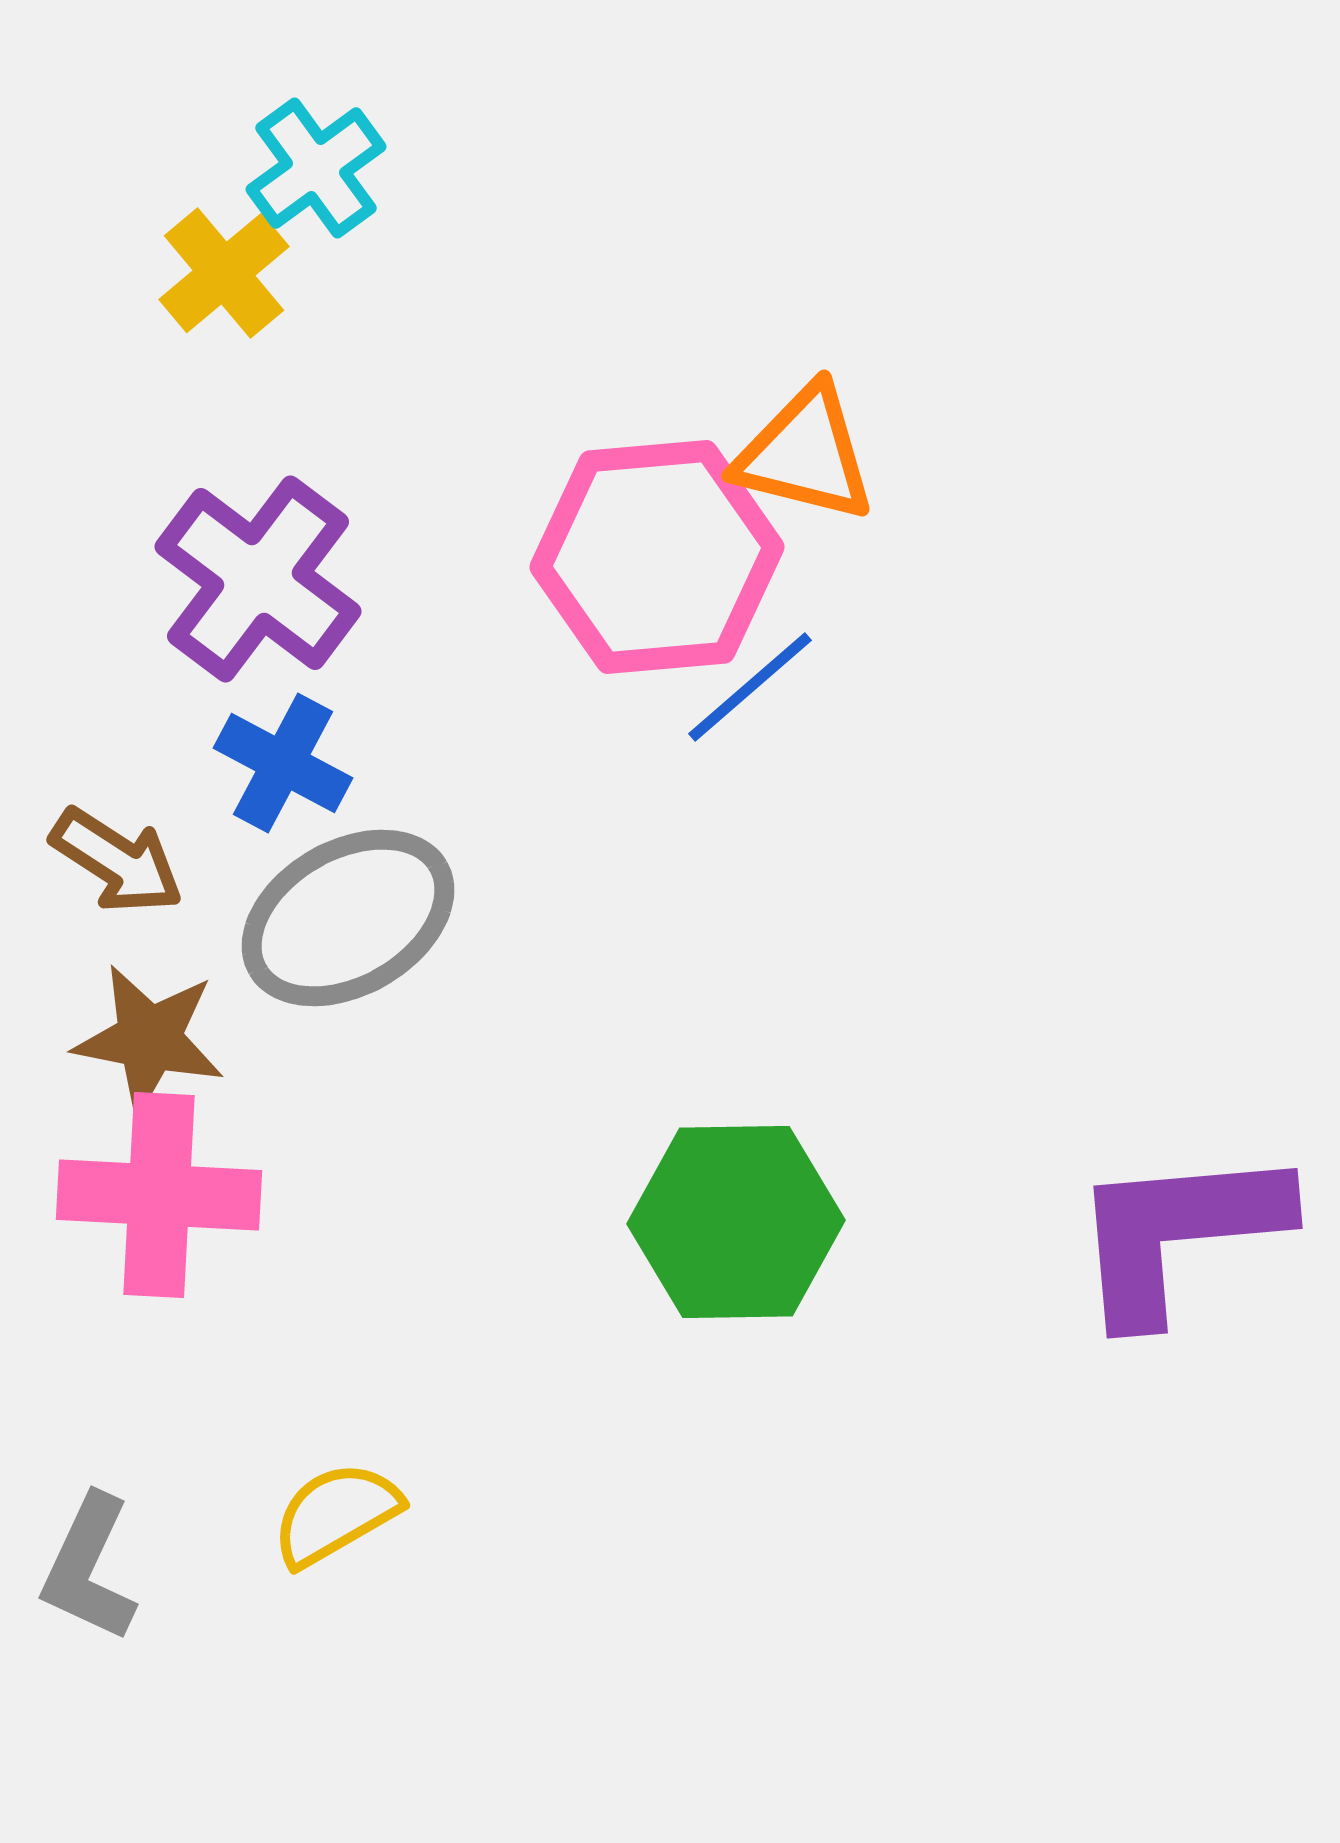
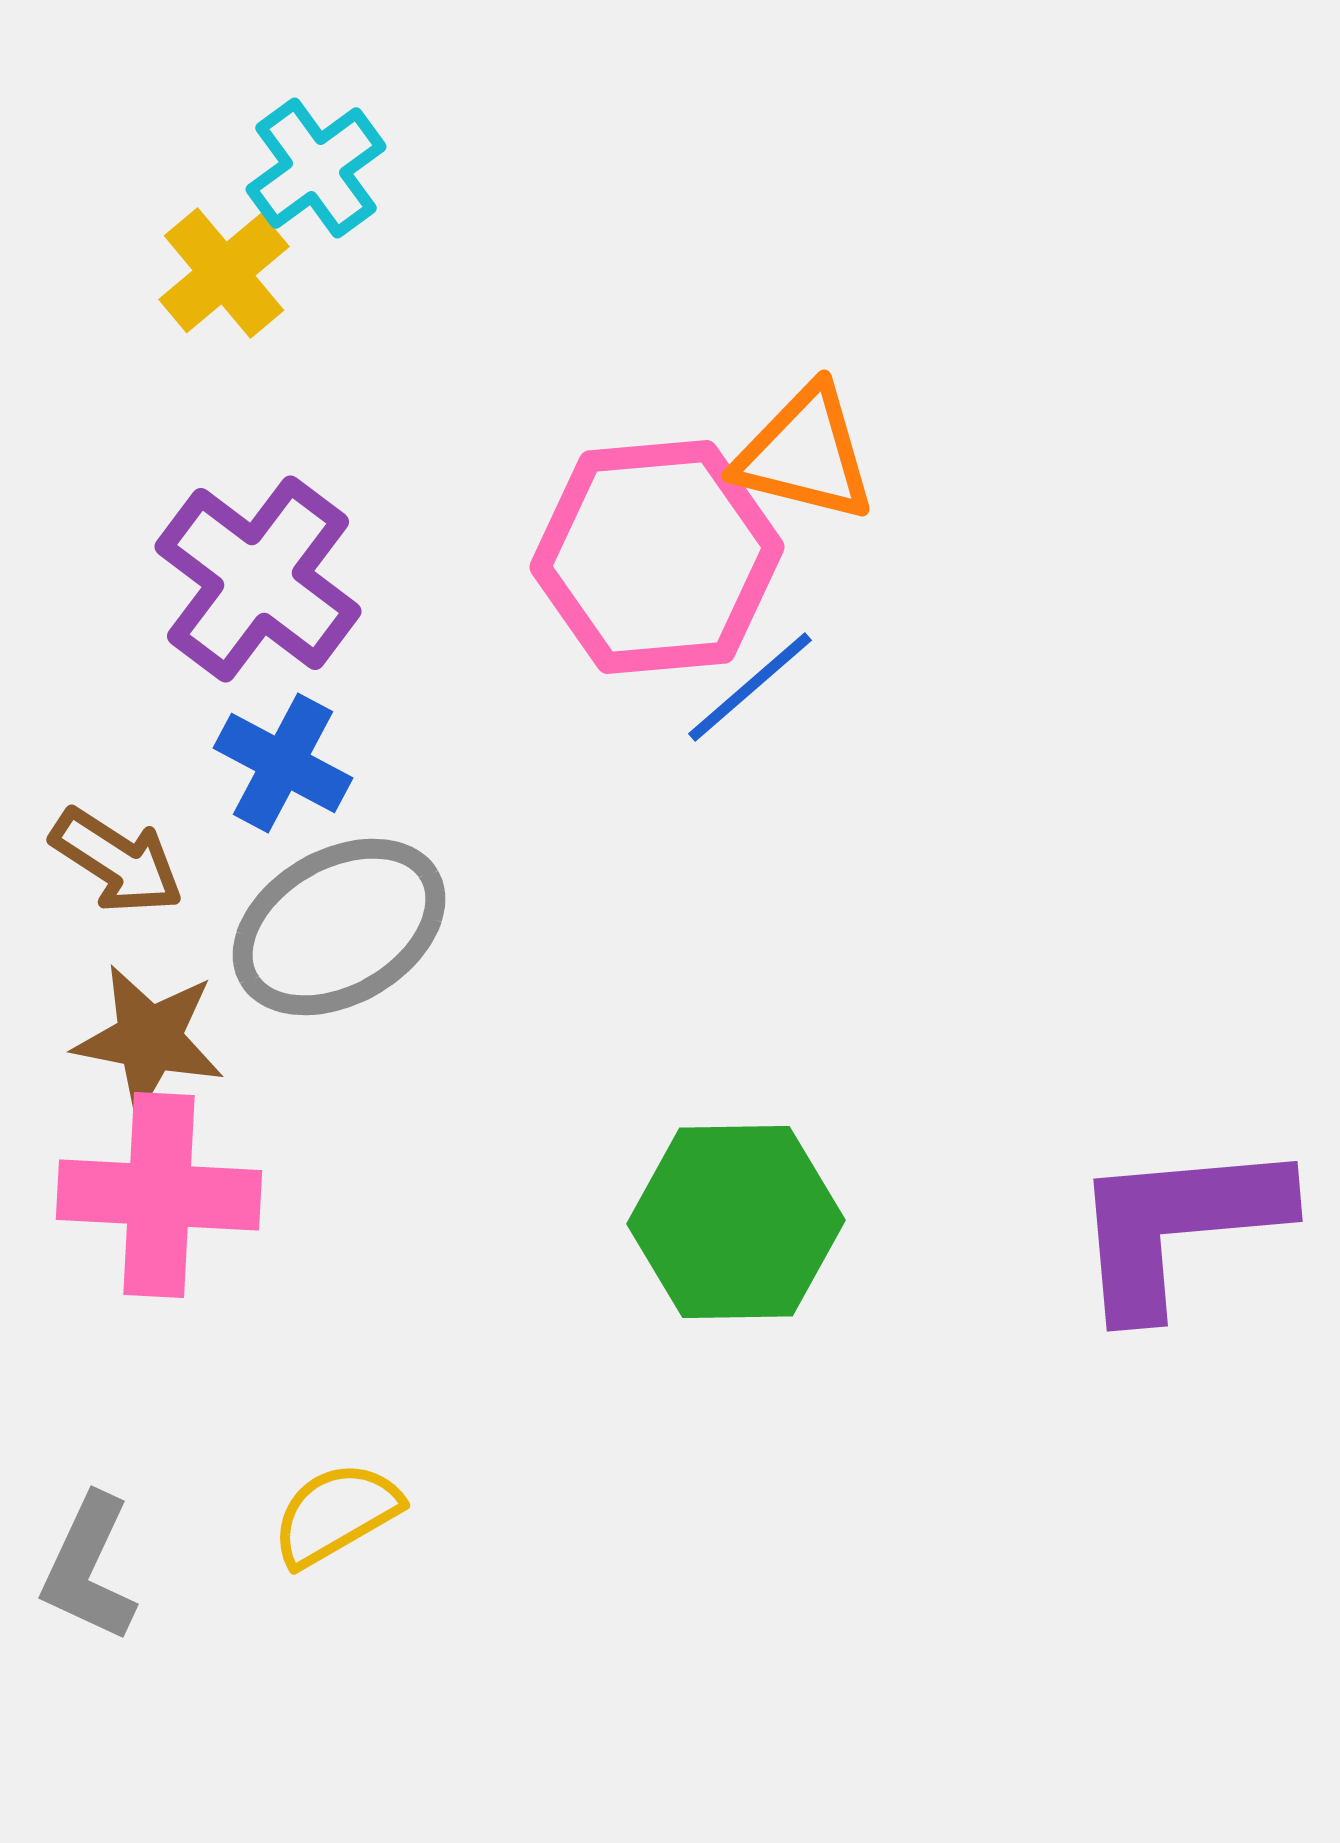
gray ellipse: moved 9 px left, 9 px down
purple L-shape: moved 7 px up
